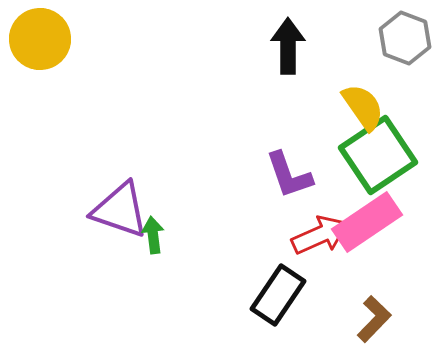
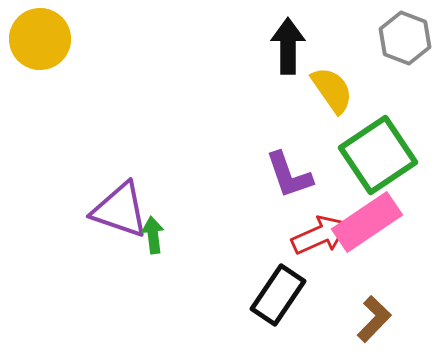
yellow semicircle: moved 31 px left, 17 px up
